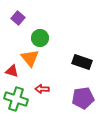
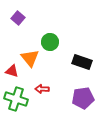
green circle: moved 10 px right, 4 px down
